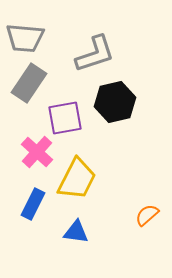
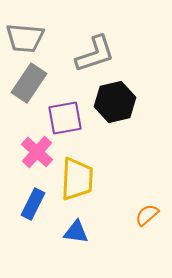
yellow trapezoid: rotated 24 degrees counterclockwise
